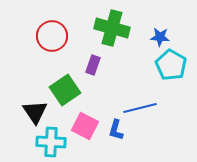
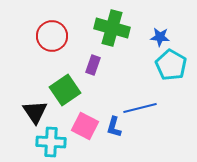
blue L-shape: moved 2 px left, 3 px up
